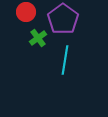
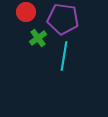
purple pentagon: rotated 28 degrees counterclockwise
cyan line: moved 1 px left, 4 px up
